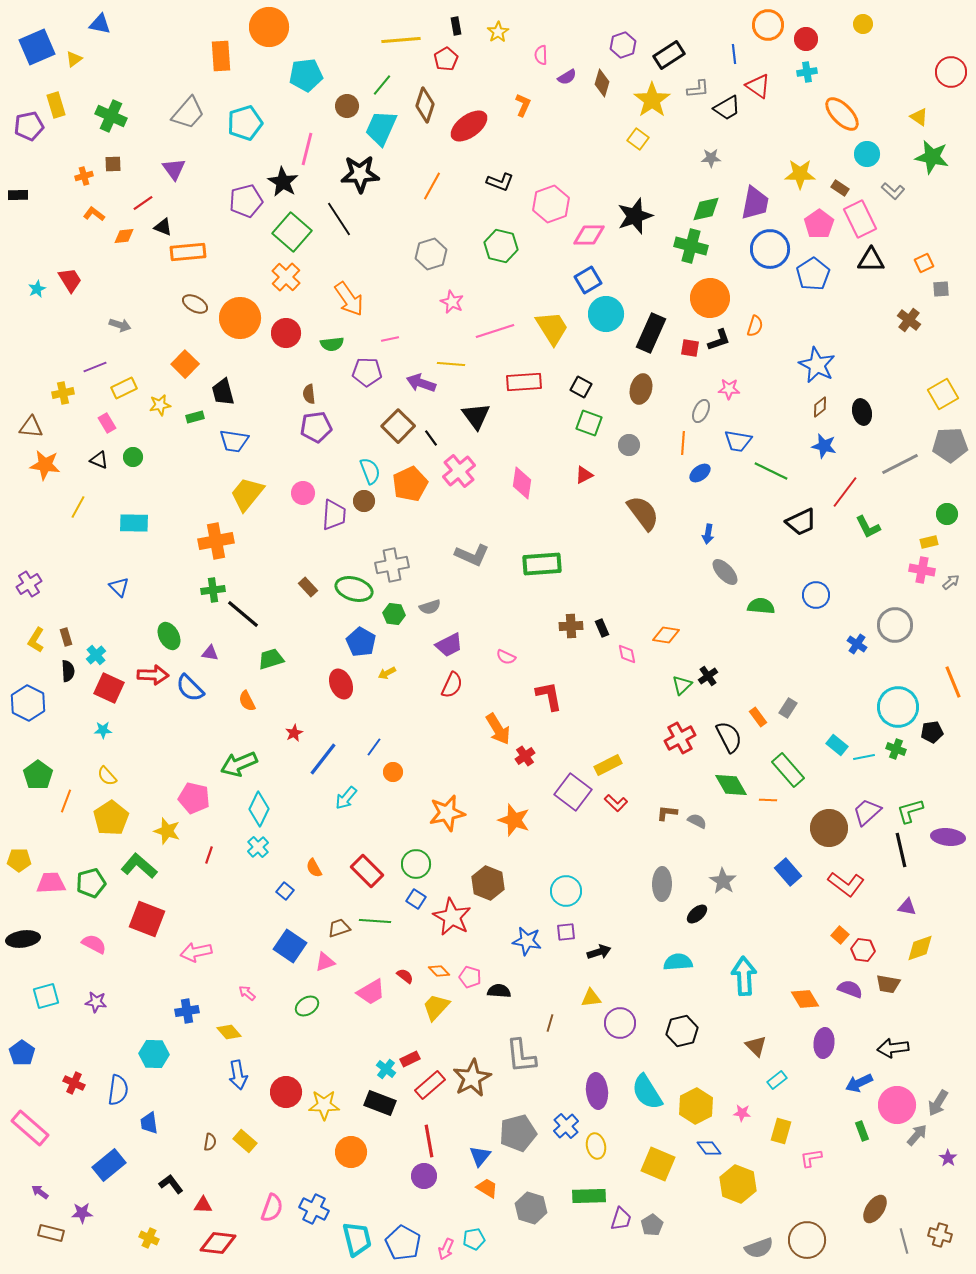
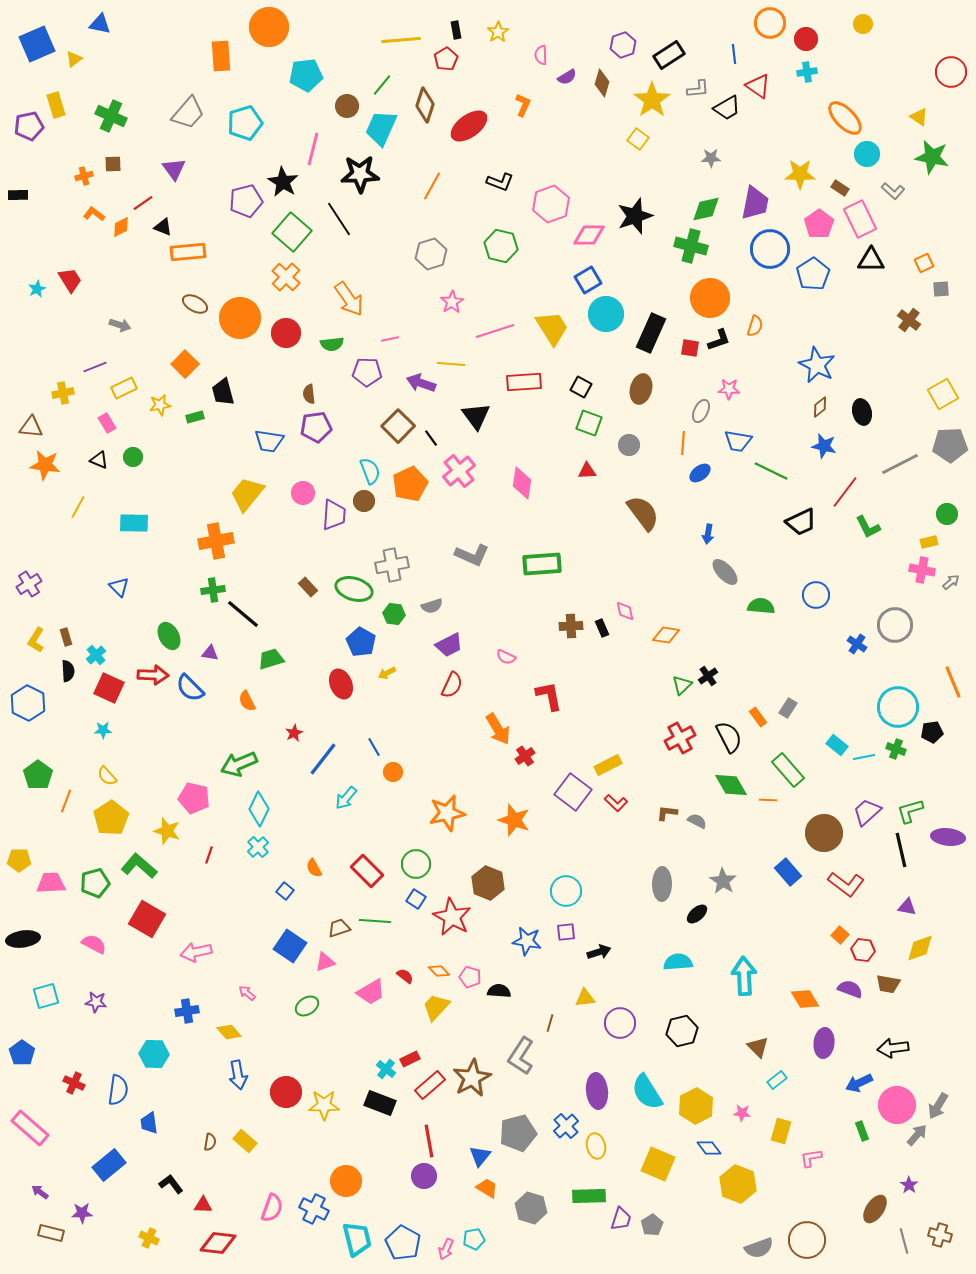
orange circle at (768, 25): moved 2 px right, 2 px up
black rectangle at (456, 26): moved 4 px down
blue square at (37, 47): moved 3 px up
orange ellipse at (842, 114): moved 3 px right, 4 px down
pink line at (307, 149): moved 6 px right
orange diamond at (124, 236): moved 3 px left, 9 px up; rotated 20 degrees counterclockwise
pink star at (452, 302): rotated 15 degrees clockwise
blue trapezoid at (234, 441): moved 35 px right
red triangle at (584, 475): moved 3 px right, 4 px up; rotated 24 degrees clockwise
gray semicircle at (430, 607): moved 2 px right, 1 px up
pink diamond at (627, 654): moved 2 px left, 43 px up
blue line at (374, 747): rotated 66 degrees counterclockwise
brown circle at (829, 828): moved 5 px left, 5 px down
green pentagon at (91, 883): moved 4 px right
red square at (147, 919): rotated 9 degrees clockwise
yellow triangle at (591, 998): moved 6 px left
brown triangle at (756, 1046): moved 2 px right, 1 px down
gray L-shape at (521, 1056): rotated 39 degrees clockwise
gray arrow at (938, 1103): moved 3 px down
orange circle at (351, 1152): moved 5 px left, 29 px down
purple star at (948, 1158): moved 39 px left, 27 px down
